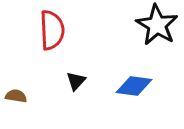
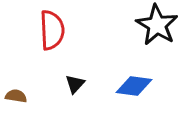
black triangle: moved 1 px left, 3 px down
